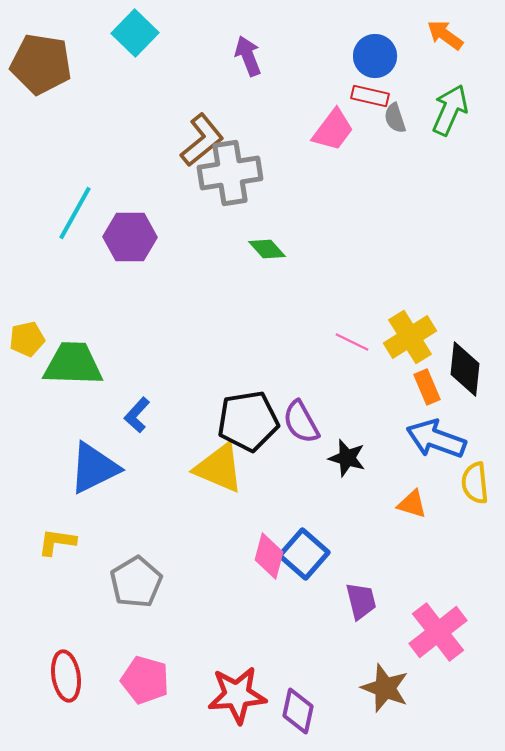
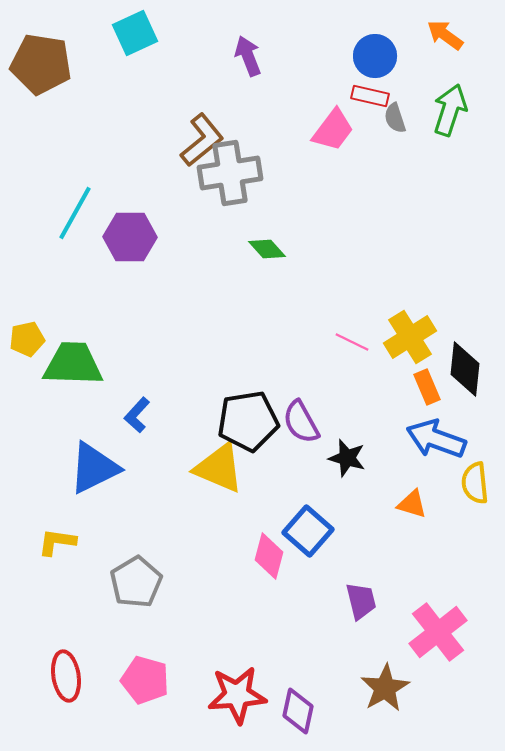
cyan square: rotated 21 degrees clockwise
green arrow: rotated 6 degrees counterclockwise
blue square: moved 4 px right, 23 px up
brown star: rotated 21 degrees clockwise
